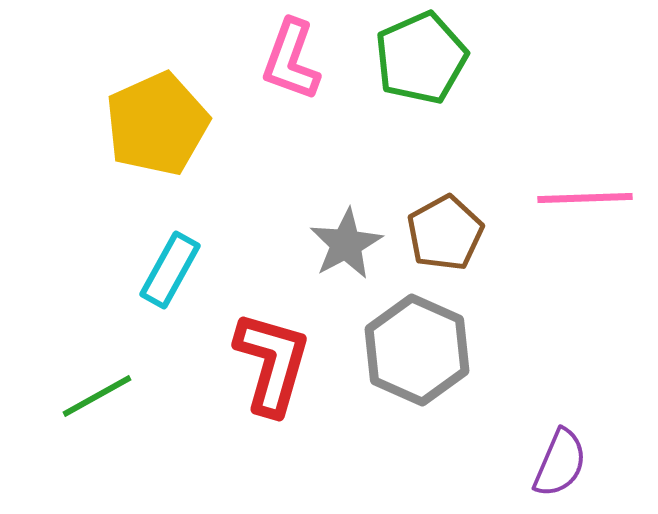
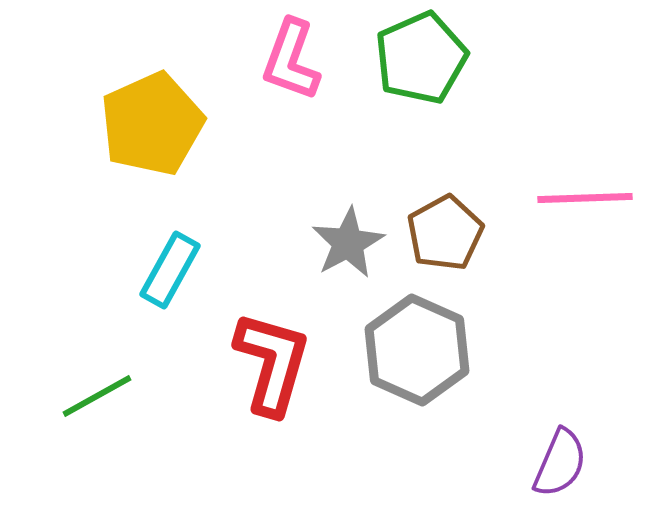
yellow pentagon: moved 5 px left
gray star: moved 2 px right, 1 px up
